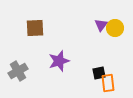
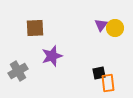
purple star: moved 7 px left, 5 px up
